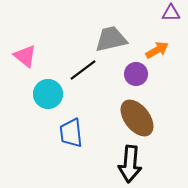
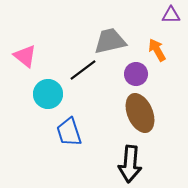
purple triangle: moved 2 px down
gray trapezoid: moved 1 px left, 2 px down
orange arrow: rotated 90 degrees counterclockwise
brown ellipse: moved 3 px right, 5 px up; rotated 15 degrees clockwise
blue trapezoid: moved 2 px left, 1 px up; rotated 12 degrees counterclockwise
